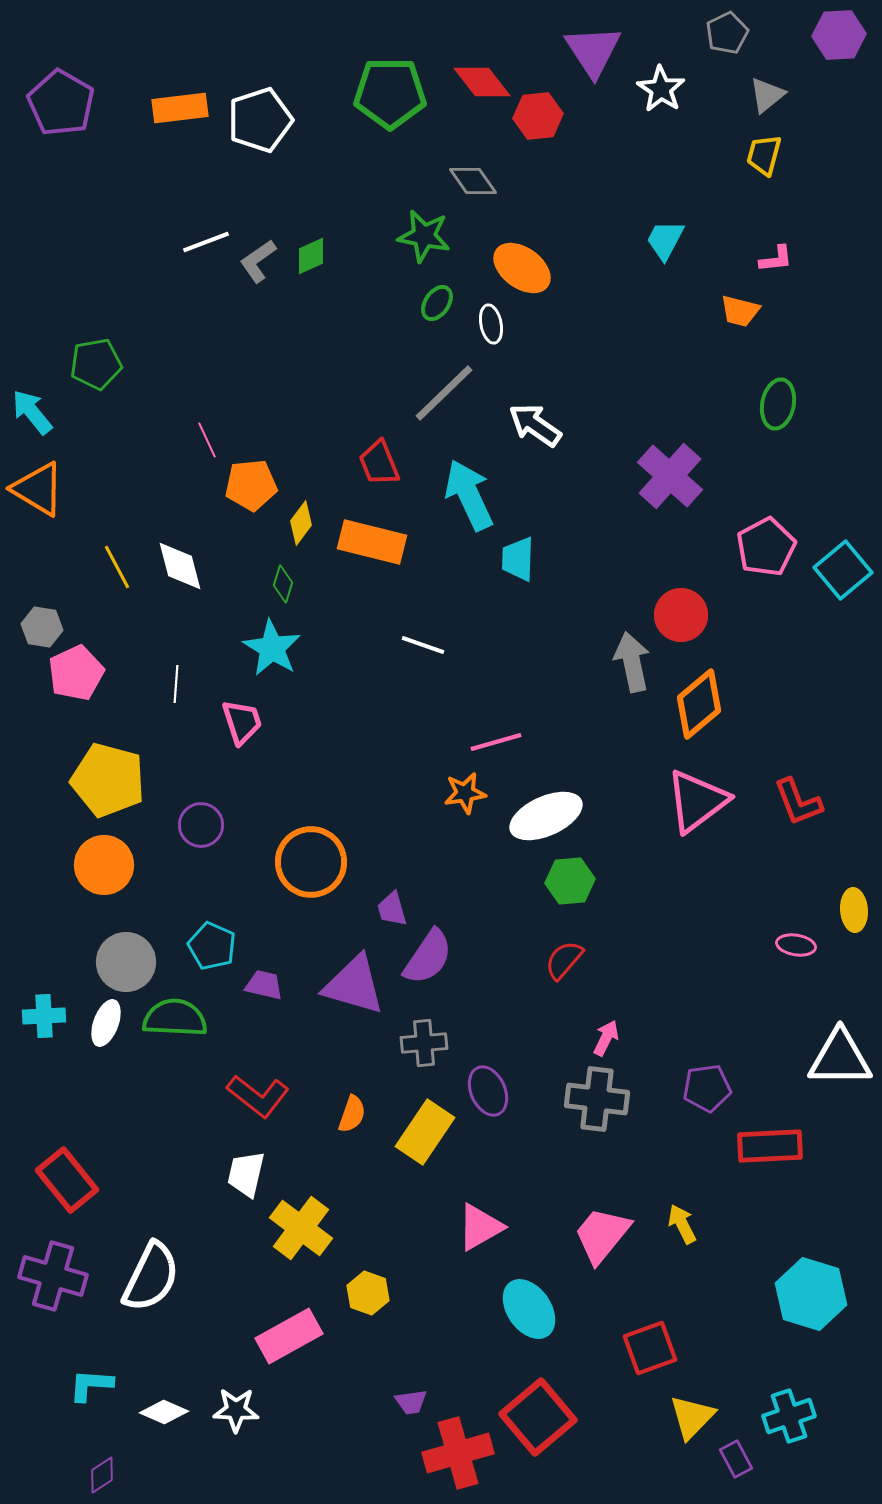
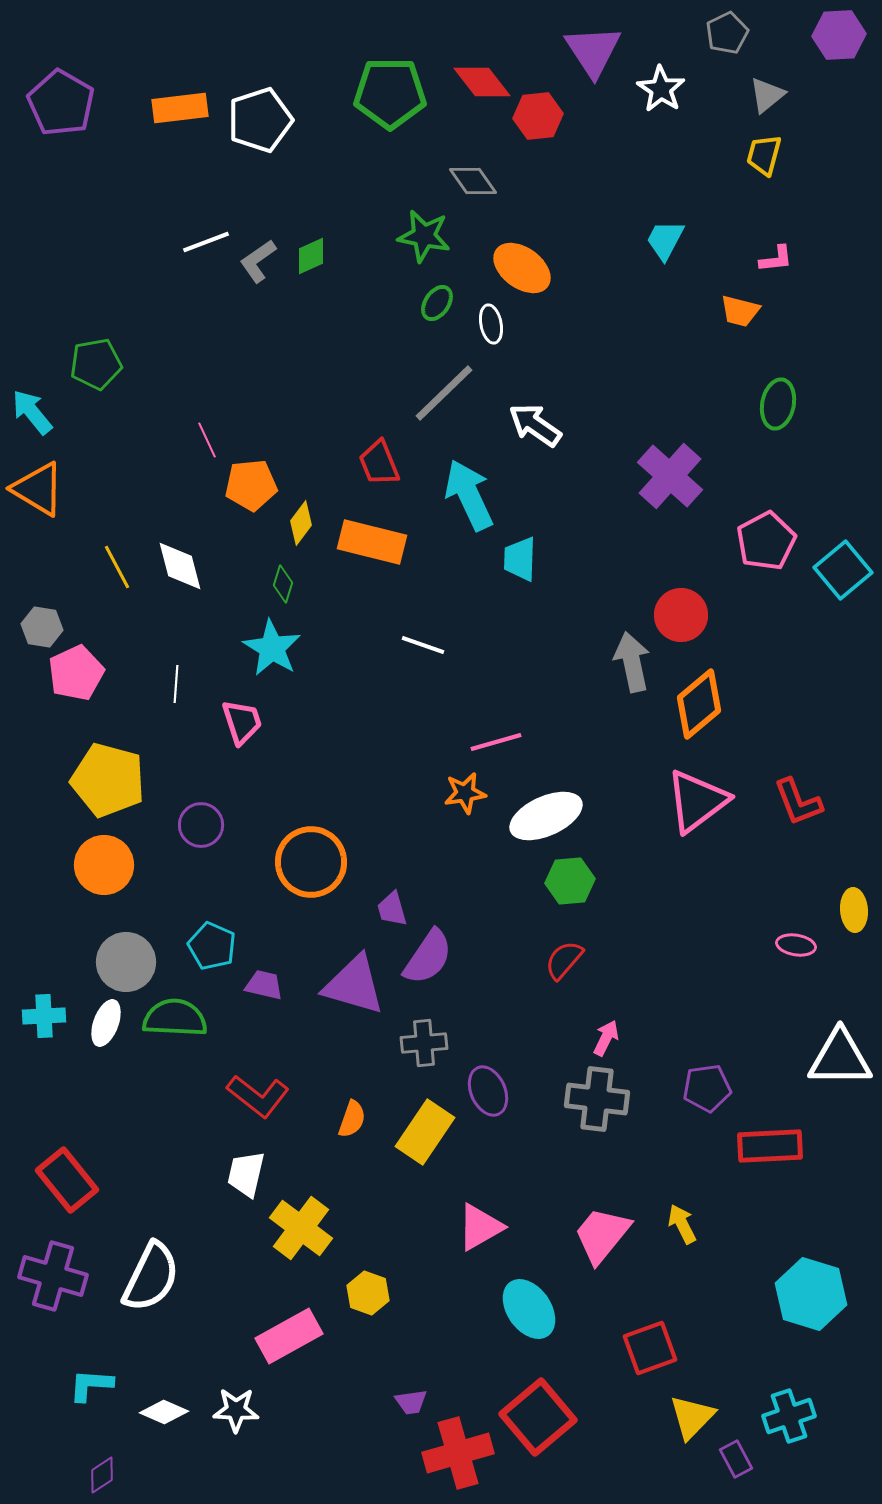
pink pentagon at (766, 547): moved 6 px up
cyan trapezoid at (518, 559): moved 2 px right
orange semicircle at (352, 1114): moved 5 px down
